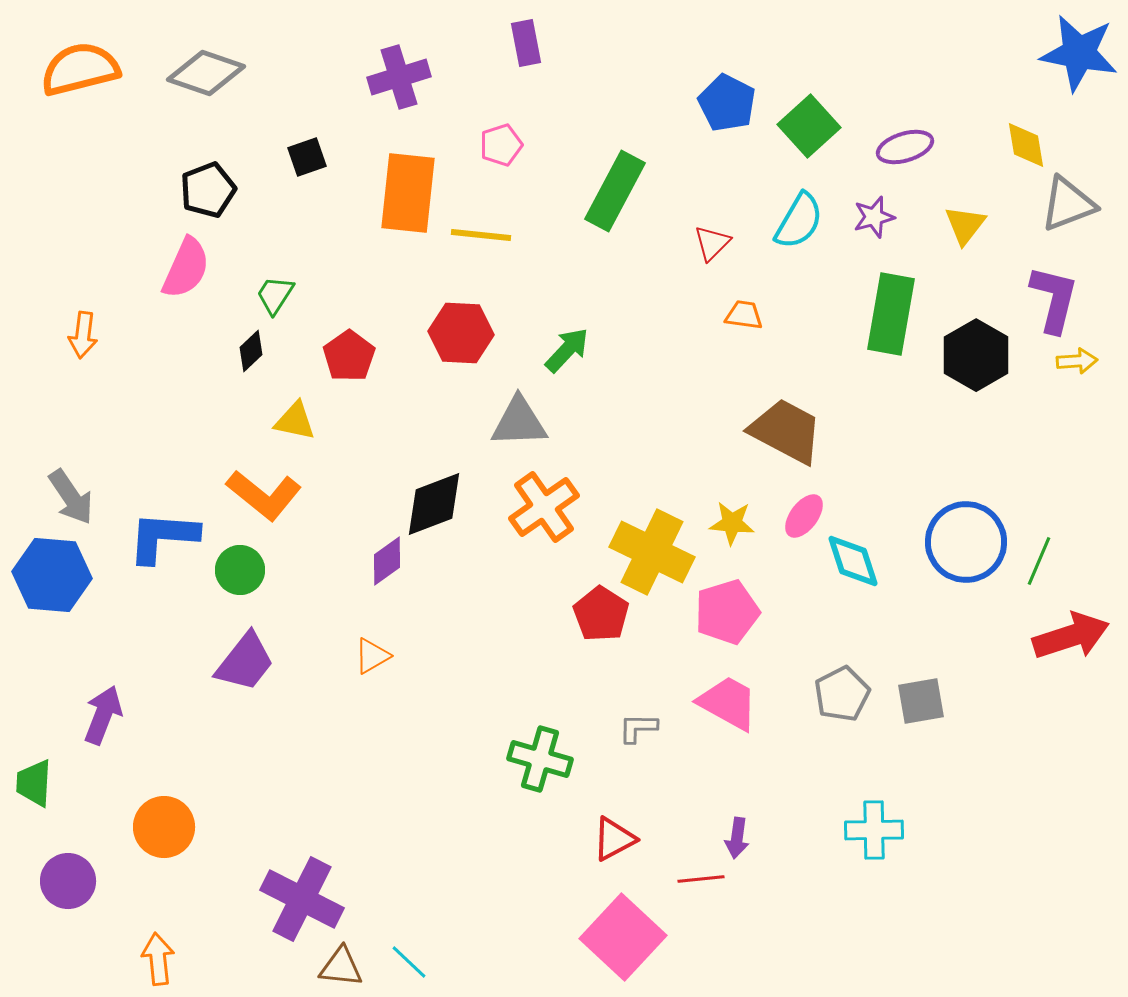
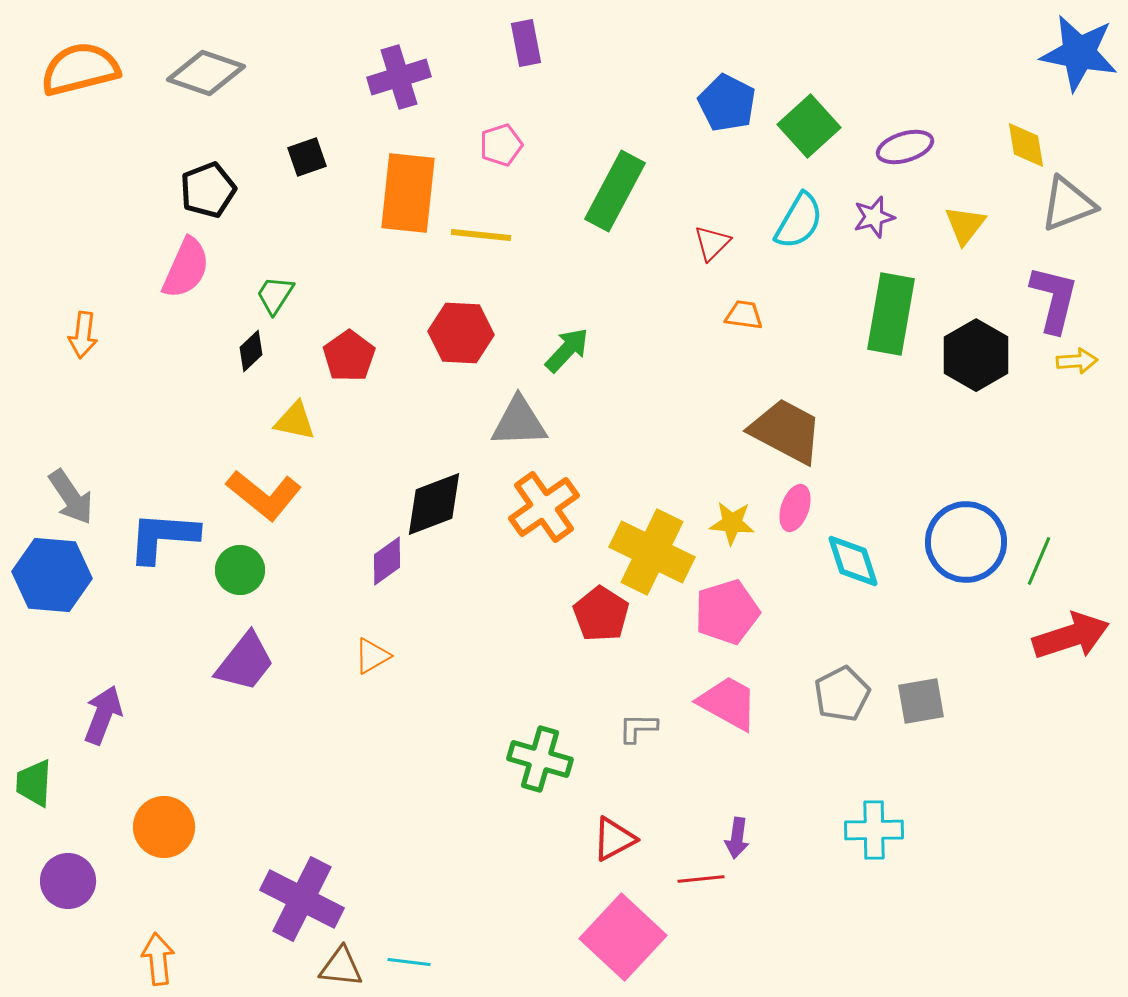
pink ellipse at (804, 516): moved 9 px left, 8 px up; rotated 18 degrees counterclockwise
cyan line at (409, 962): rotated 36 degrees counterclockwise
